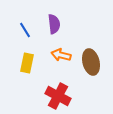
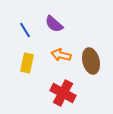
purple semicircle: rotated 138 degrees clockwise
brown ellipse: moved 1 px up
red cross: moved 5 px right, 3 px up
